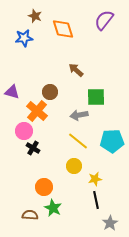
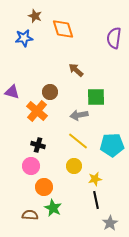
purple semicircle: moved 10 px right, 18 px down; rotated 30 degrees counterclockwise
pink circle: moved 7 px right, 35 px down
cyan pentagon: moved 4 px down
black cross: moved 5 px right, 3 px up; rotated 16 degrees counterclockwise
